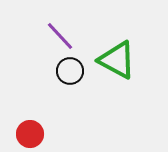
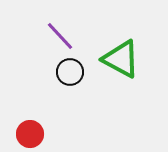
green triangle: moved 4 px right, 1 px up
black circle: moved 1 px down
